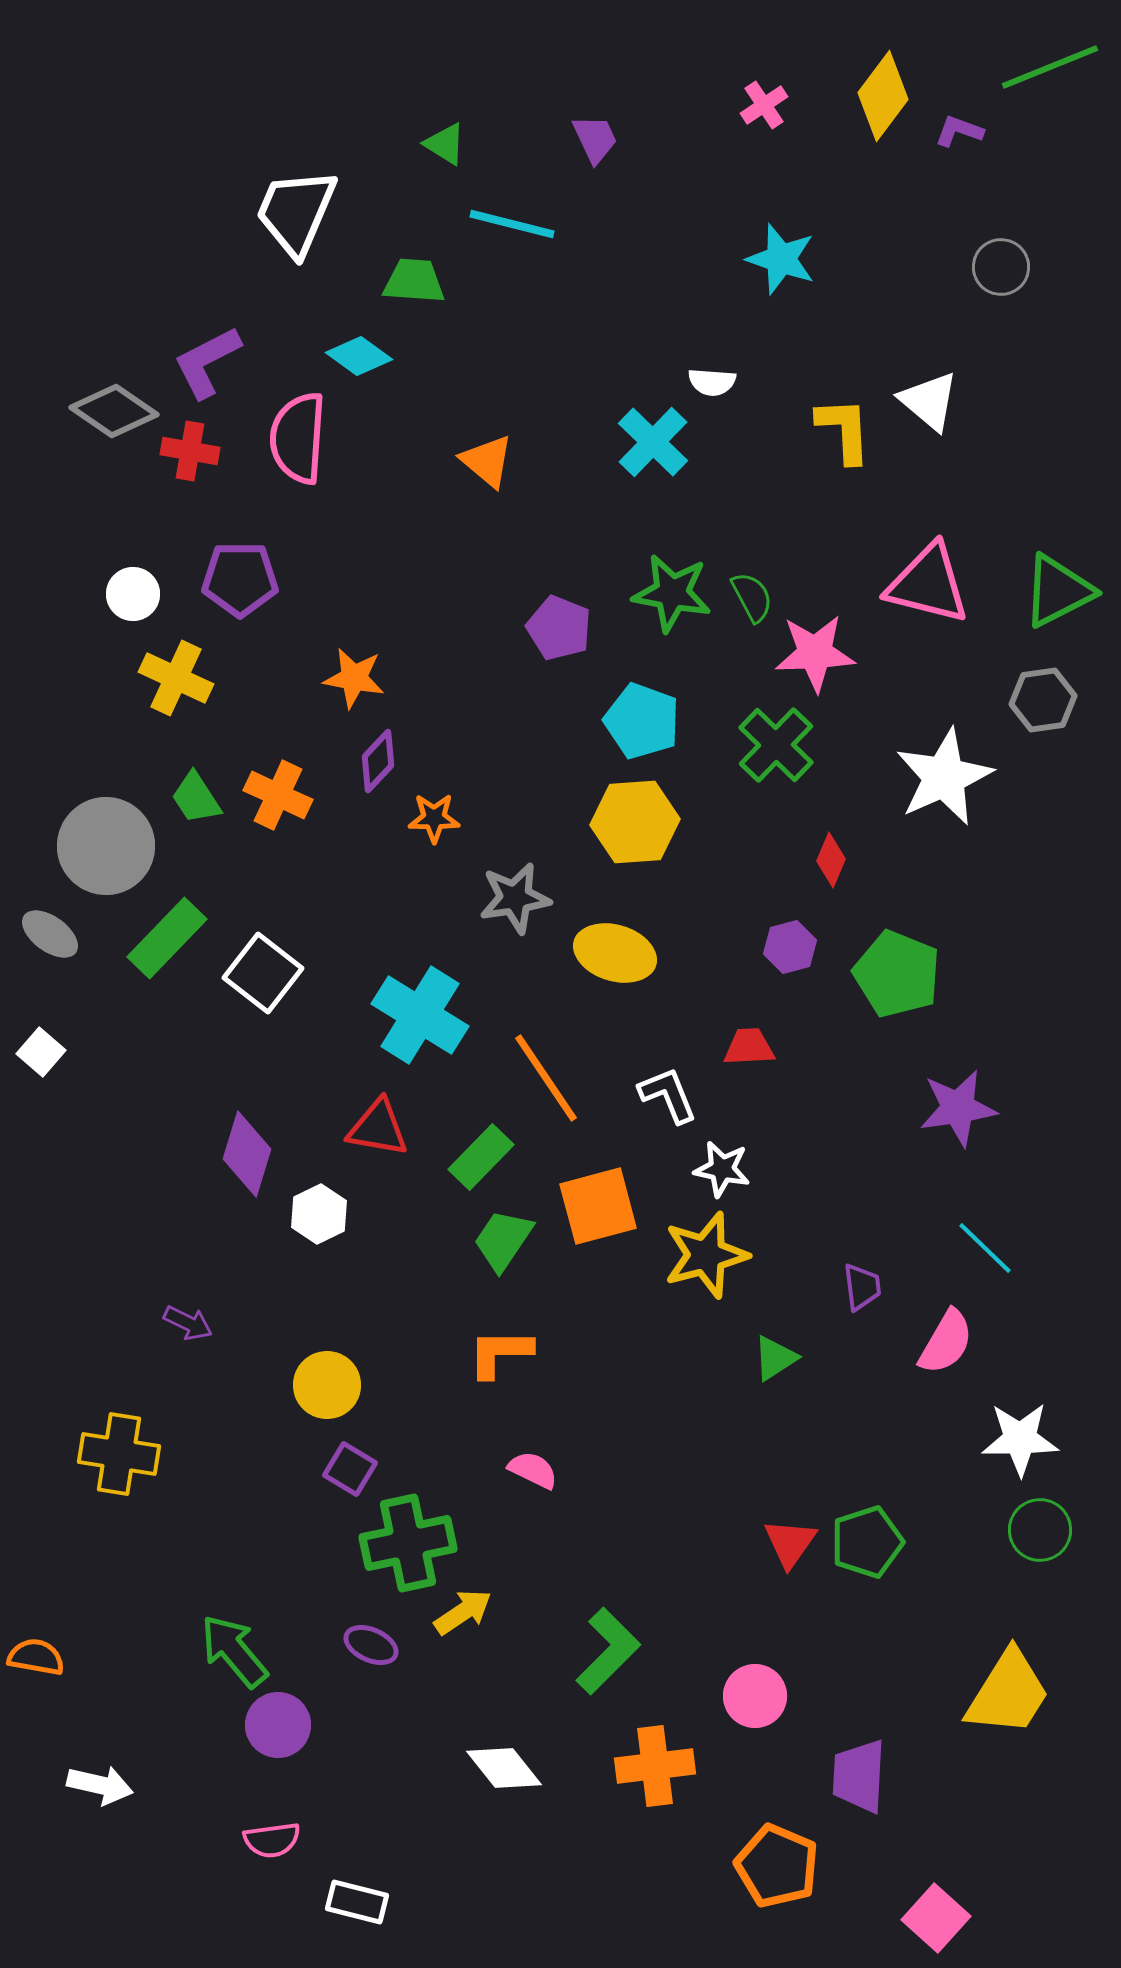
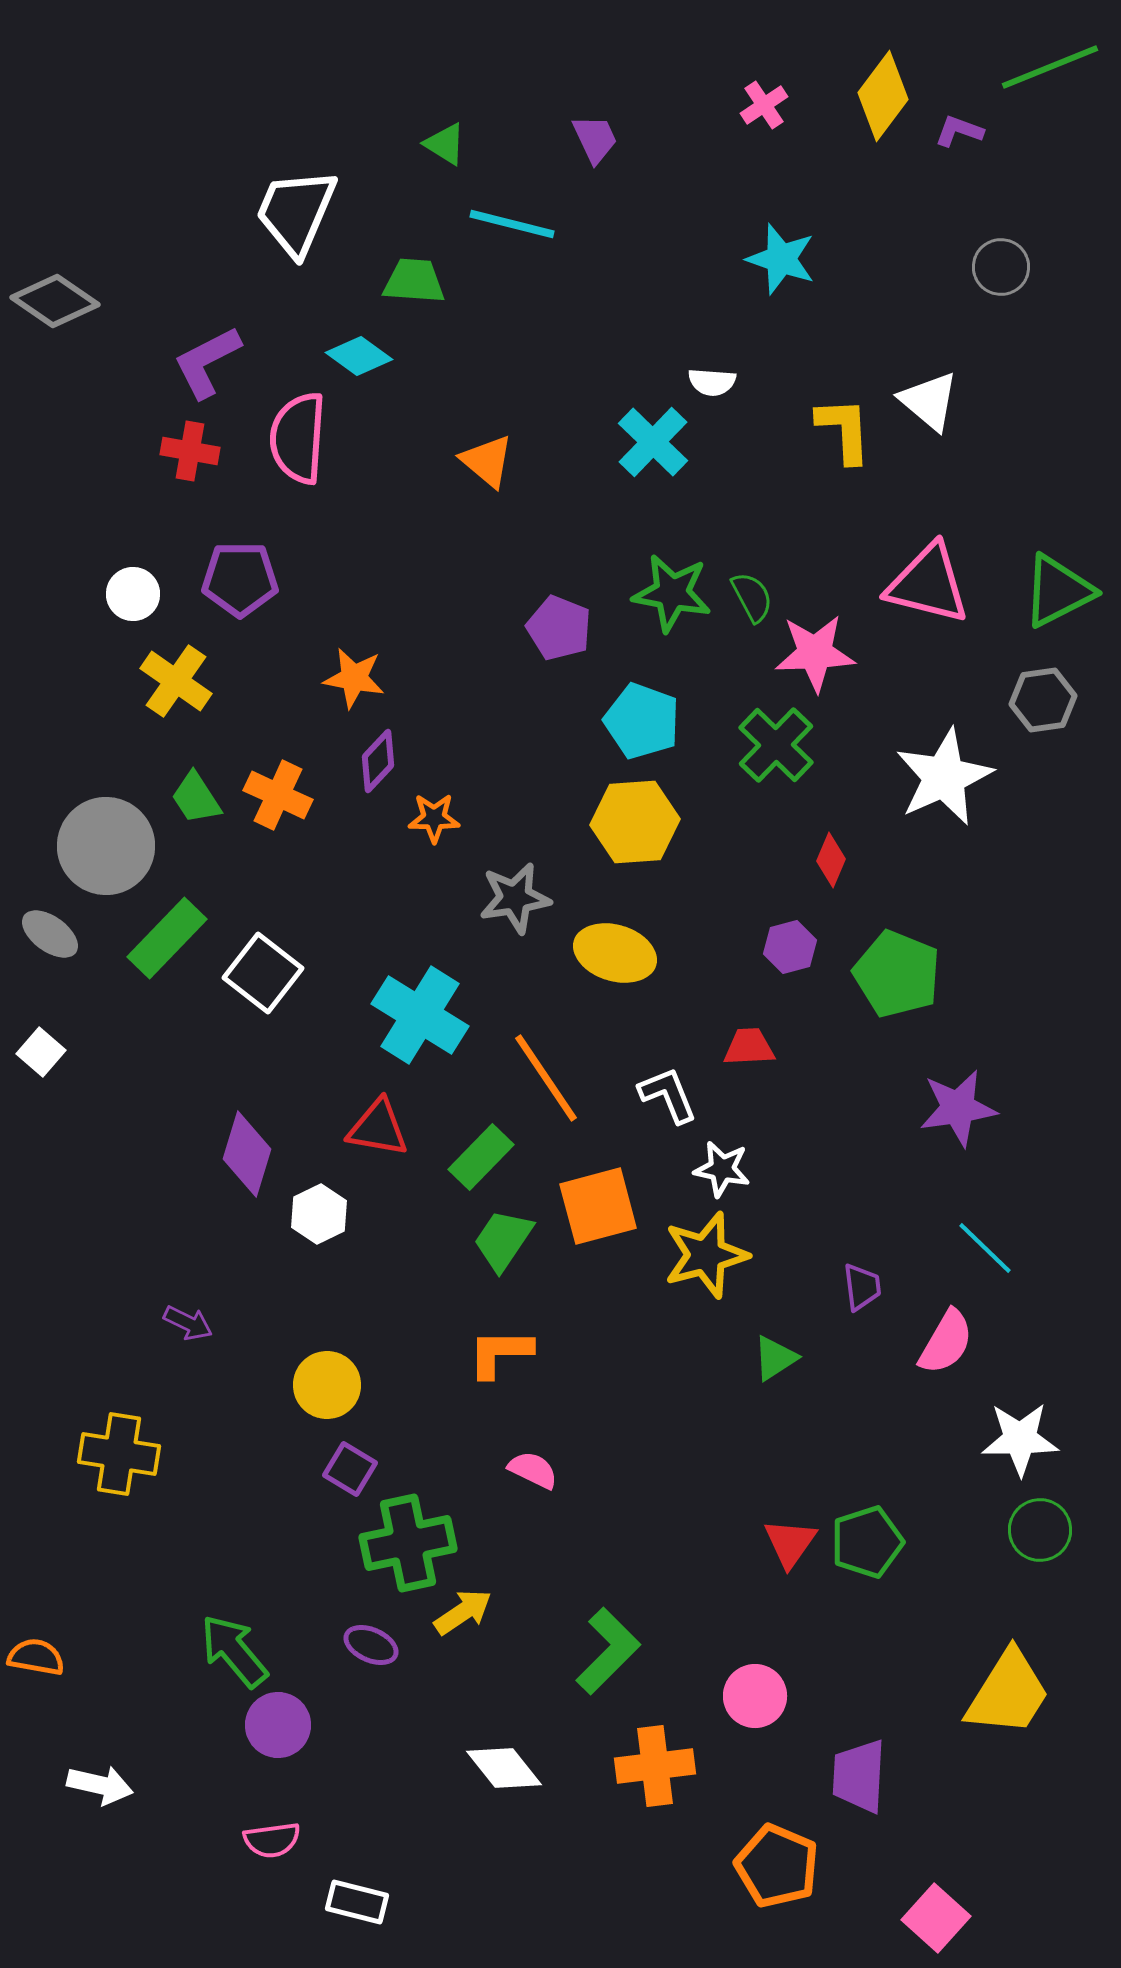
gray diamond at (114, 411): moved 59 px left, 110 px up
yellow cross at (176, 678): moved 3 px down; rotated 10 degrees clockwise
